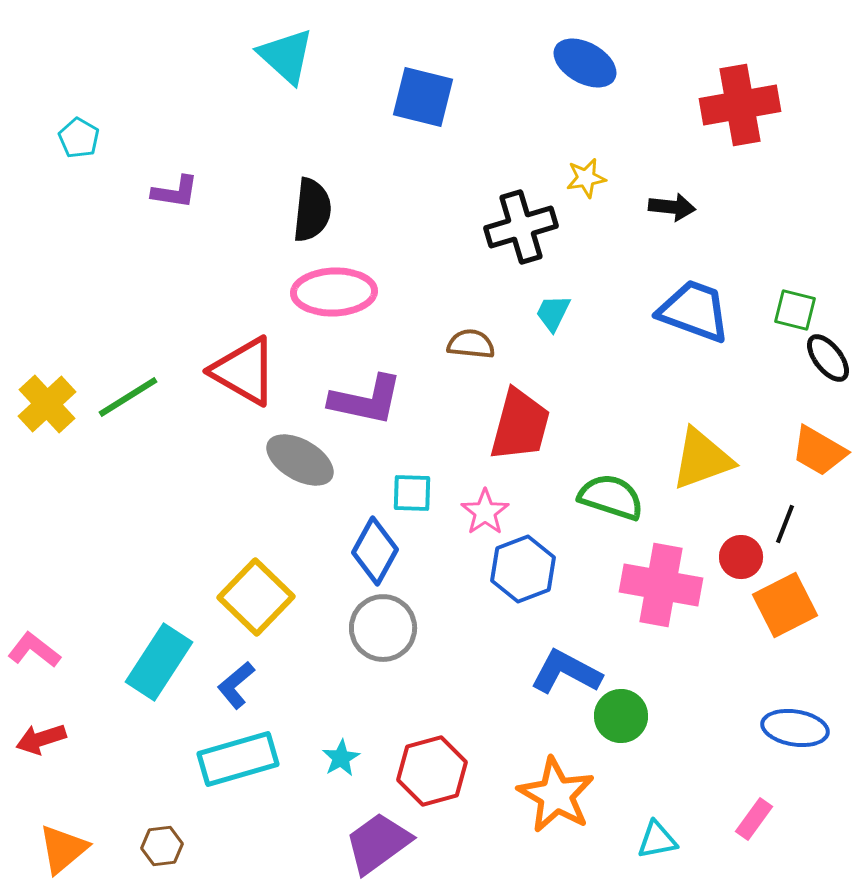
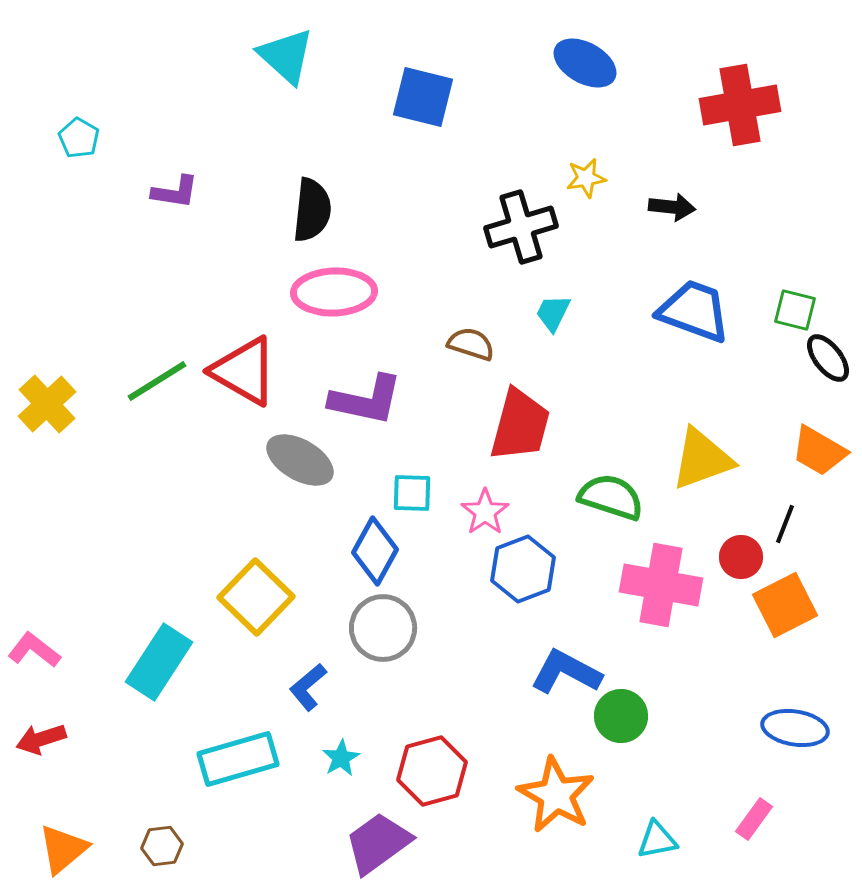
brown semicircle at (471, 344): rotated 12 degrees clockwise
green line at (128, 397): moved 29 px right, 16 px up
blue L-shape at (236, 685): moved 72 px right, 2 px down
